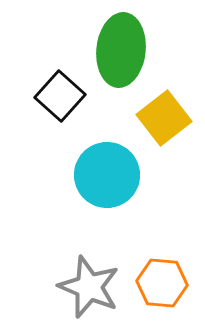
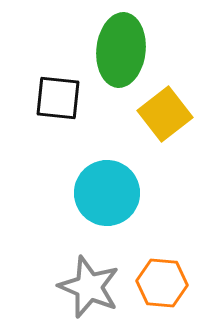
black square: moved 2 px left, 2 px down; rotated 36 degrees counterclockwise
yellow square: moved 1 px right, 4 px up
cyan circle: moved 18 px down
